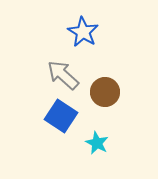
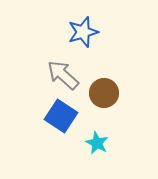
blue star: rotated 24 degrees clockwise
brown circle: moved 1 px left, 1 px down
